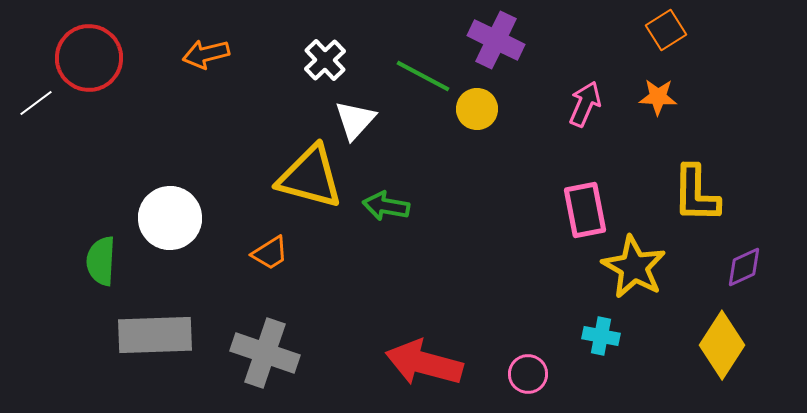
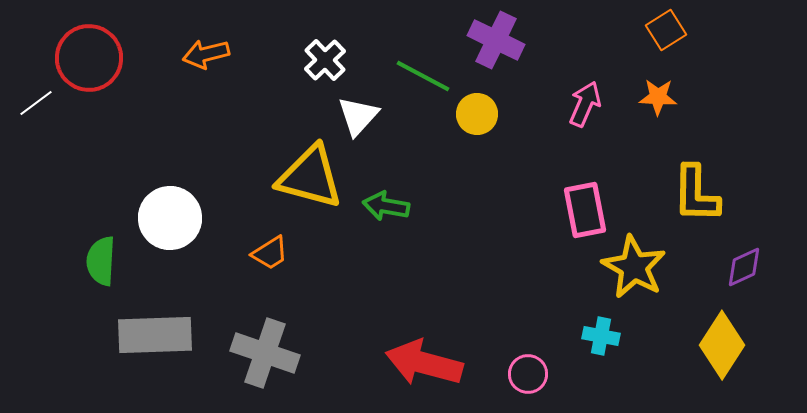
yellow circle: moved 5 px down
white triangle: moved 3 px right, 4 px up
